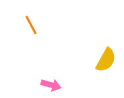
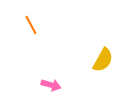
yellow semicircle: moved 3 px left
